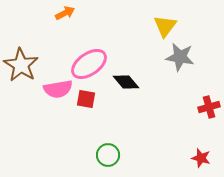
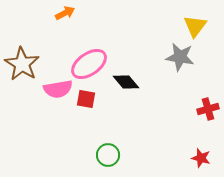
yellow triangle: moved 30 px right
brown star: moved 1 px right, 1 px up
red cross: moved 1 px left, 2 px down
